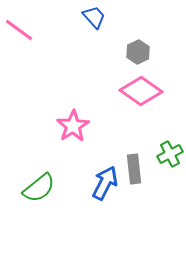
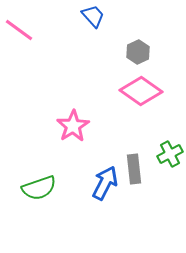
blue trapezoid: moved 1 px left, 1 px up
green semicircle: rotated 20 degrees clockwise
